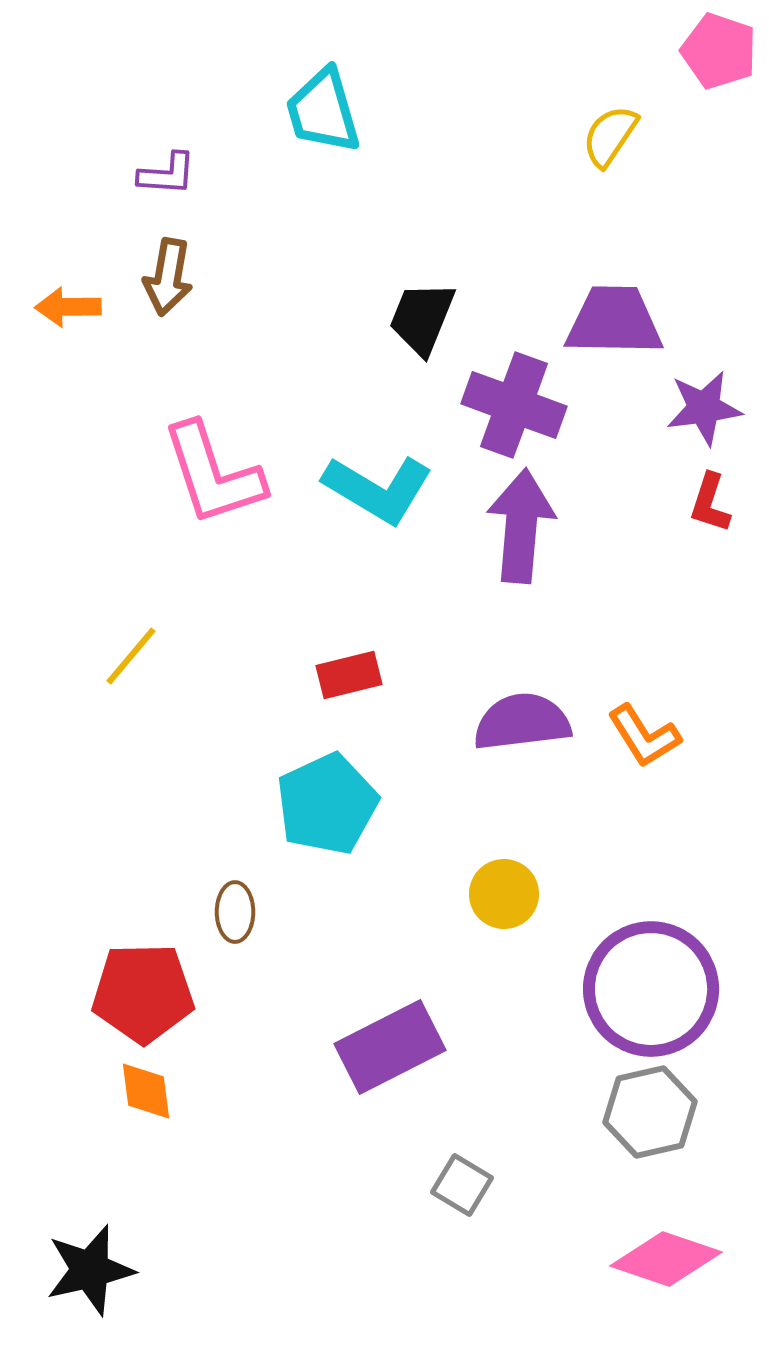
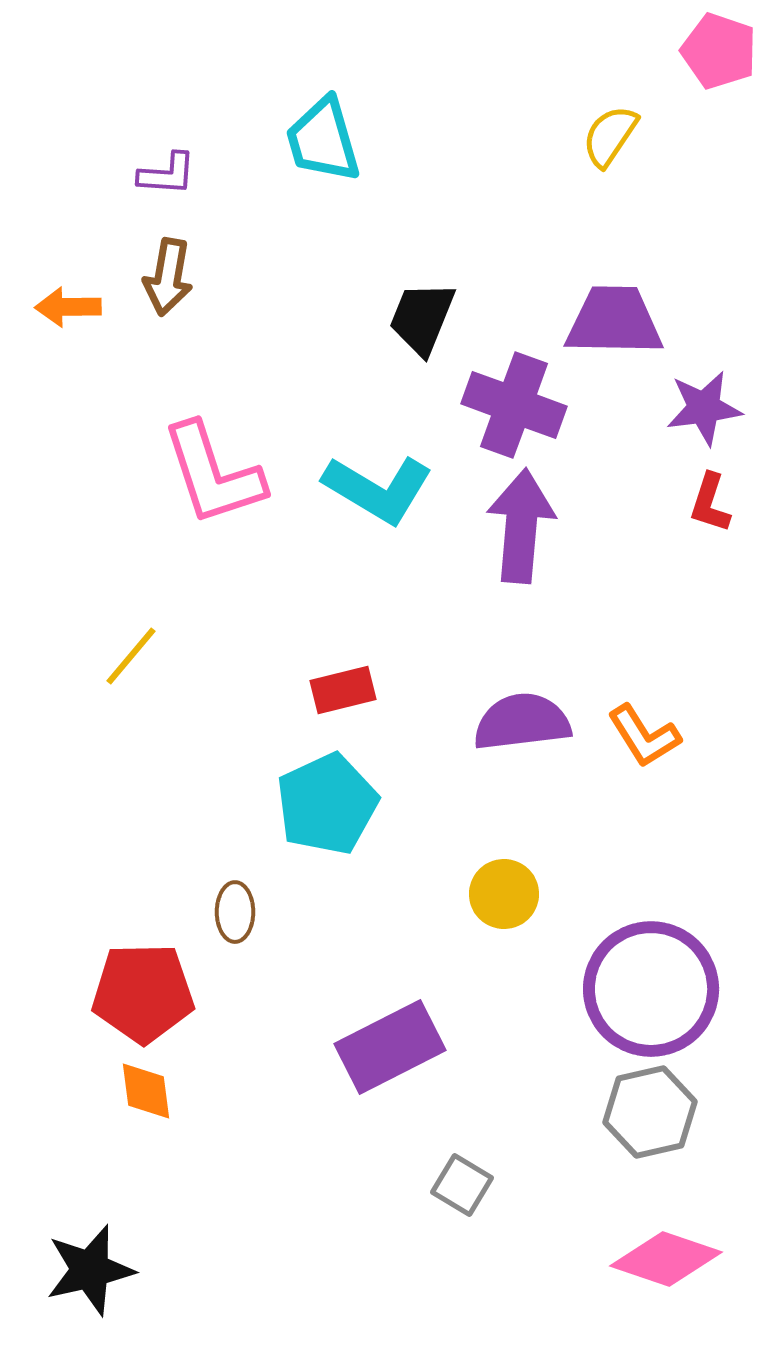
cyan trapezoid: moved 29 px down
red rectangle: moved 6 px left, 15 px down
